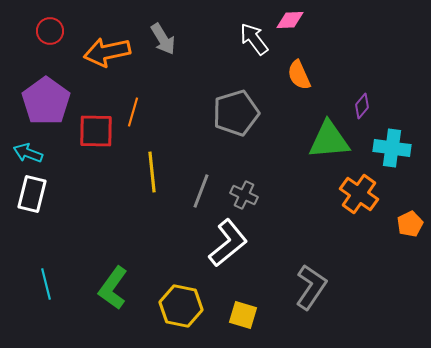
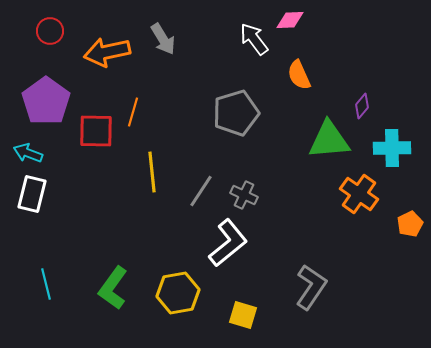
cyan cross: rotated 9 degrees counterclockwise
gray line: rotated 12 degrees clockwise
yellow hexagon: moved 3 px left, 13 px up; rotated 21 degrees counterclockwise
